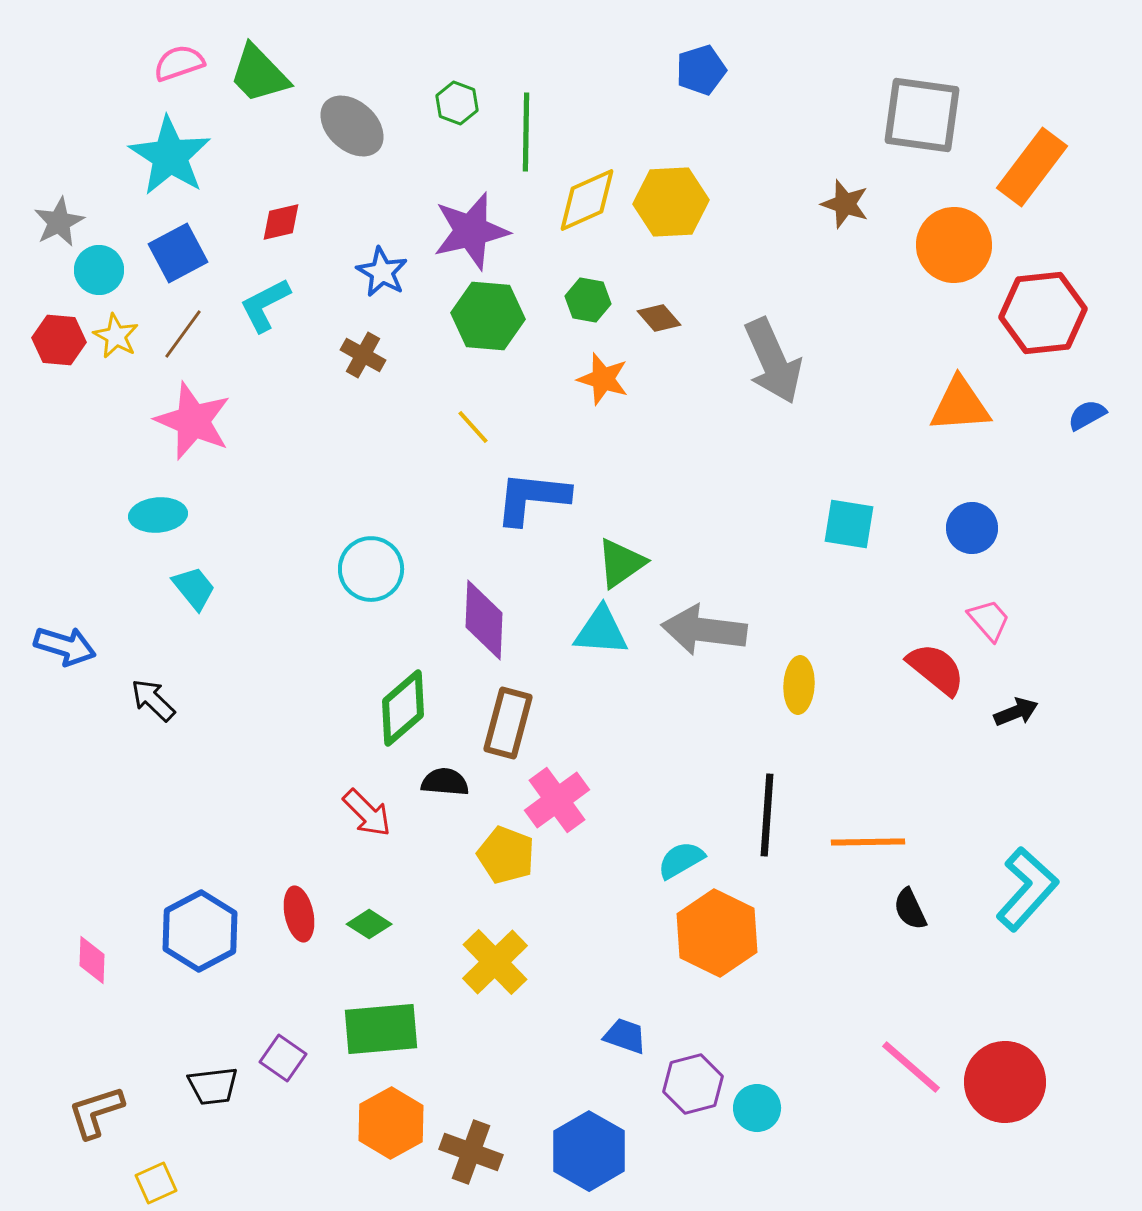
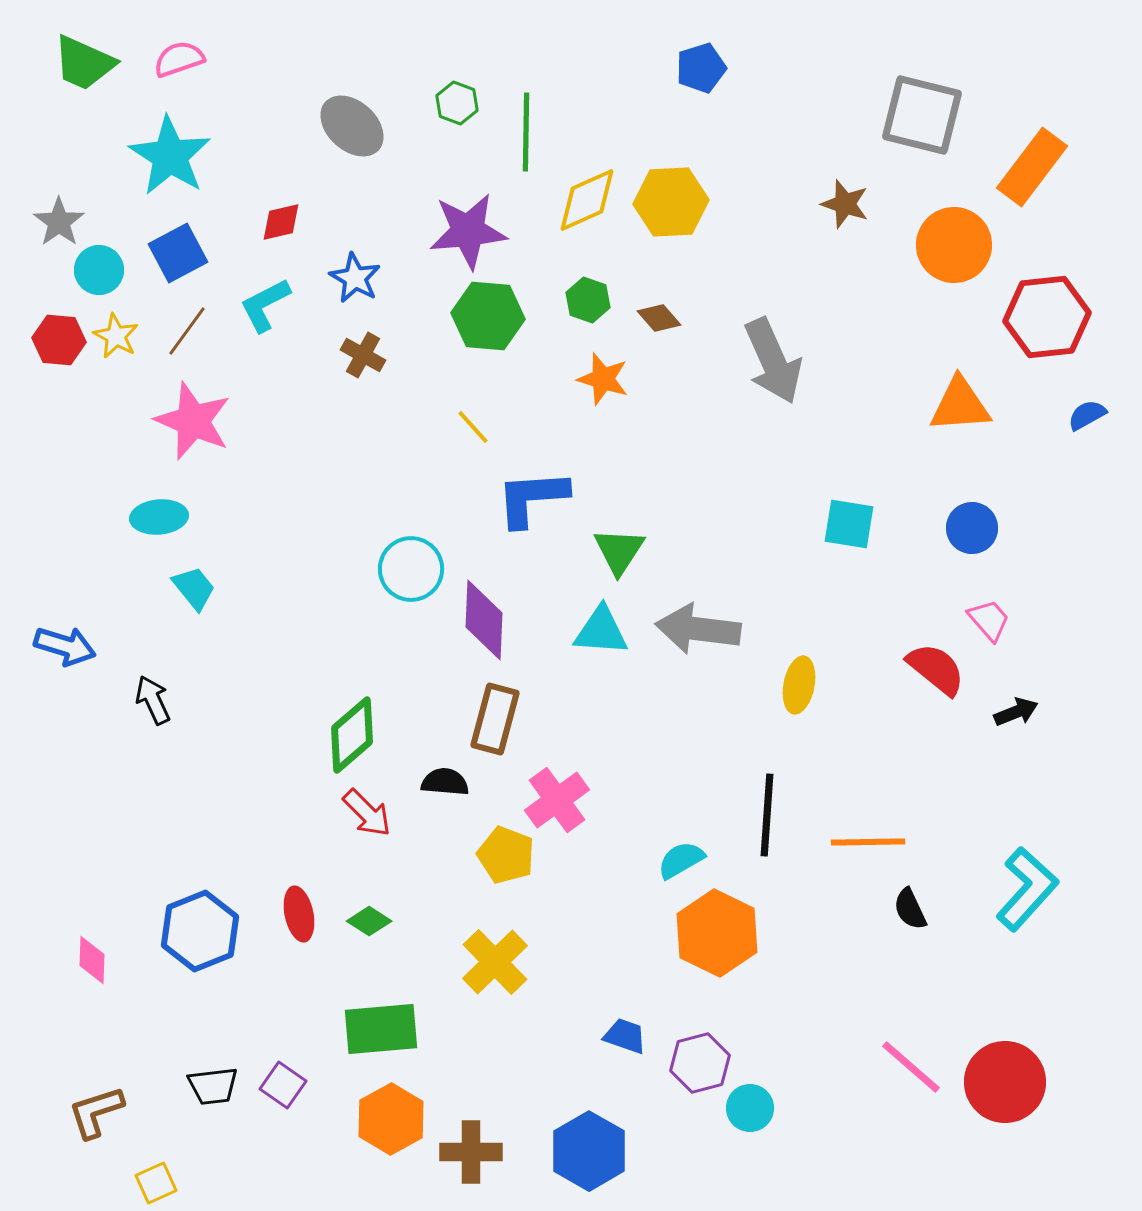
pink semicircle at (179, 63): moved 4 px up
blue pentagon at (701, 70): moved 2 px up
green trapezoid at (259, 74): moved 175 px left, 11 px up; rotated 22 degrees counterclockwise
gray square at (922, 115): rotated 6 degrees clockwise
gray star at (59, 222): rotated 9 degrees counterclockwise
purple star at (471, 231): moved 3 px left; rotated 8 degrees clockwise
blue star at (382, 272): moved 27 px left, 6 px down
green hexagon at (588, 300): rotated 9 degrees clockwise
red hexagon at (1043, 313): moved 4 px right, 4 px down
brown line at (183, 334): moved 4 px right, 3 px up
blue L-shape at (532, 498): rotated 10 degrees counterclockwise
cyan ellipse at (158, 515): moved 1 px right, 2 px down
green triangle at (621, 563): moved 2 px left, 12 px up; rotated 22 degrees counterclockwise
cyan circle at (371, 569): moved 40 px right
gray arrow at (704, 630): moved 6 px left, 1 px up
yellow ellipse at (799, 685): rotated 8 degrees clockwise
black arrow at (153, 700): rotated 21 degrees clockwise
green diamond at (403, 708): moved 51 px left, 27 px down
brown rectangle at (508, 723): moved 13 px left, 4 px up
green diamond at (369, 924): moved 3 px up
blue hexagon at (200, 931): rotated 6 degrees clockwise
purple square at (283, 1058): moved 27 px down
purple hexagon at (693, 1084): moved 7 px right, 21 px up
cyan circle at (757, 1108): moved 7 px left
orange hexagon at (391, 1123): moved 4 px up
brown cross at (471, 1152): rotated 20 degrees counterclockwise
